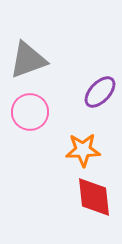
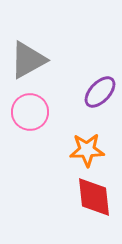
gray triangle: rotated 9 degrees counterclockwise
orange star: moved 4 px right
